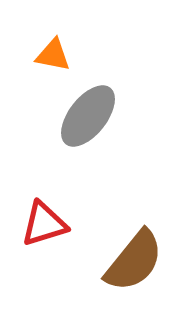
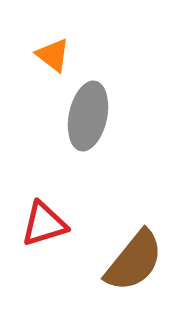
orange triangle: rotated 27 degrees clockwise
gray ellipse: rotated 26 degrees counterclockwise
